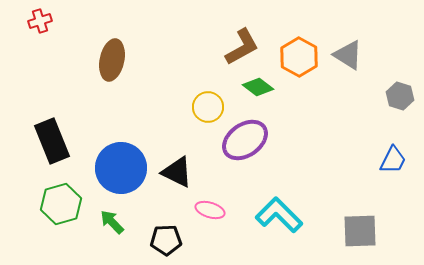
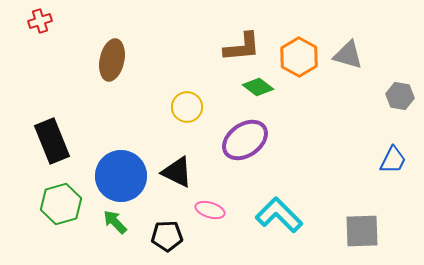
brown L-shape: rotated 24 degrees clockwise
gray triangle: rotated 16 degrees counterclockwise
gray hexagon: rotated 8 degrees counterclockwise
yellow circle: moved 21 px left
blue circle: moved 8 px down
green arrow: moved 3 px right
gray square: moved 2 px right
black pentagon: moved 1 px right, 4 px up
